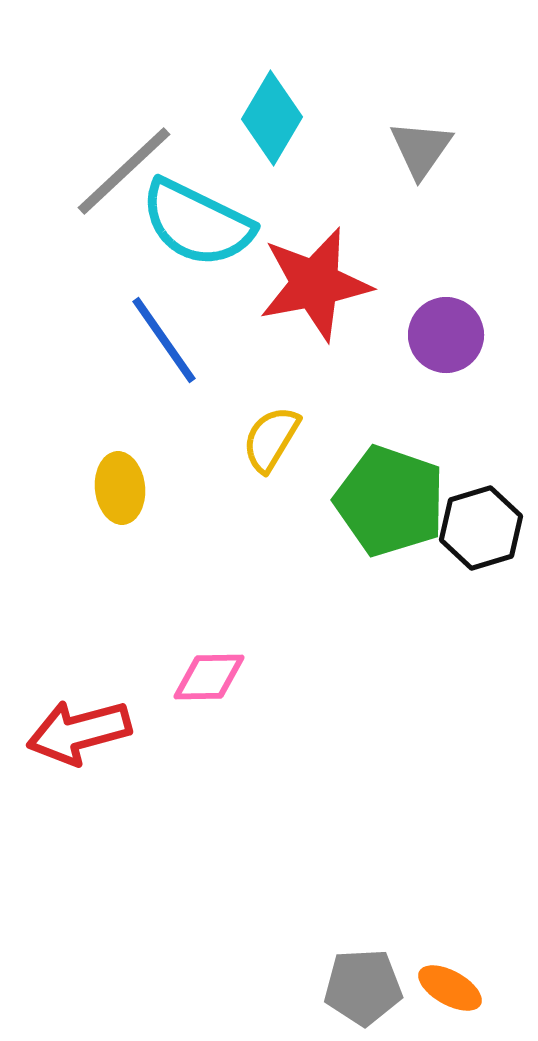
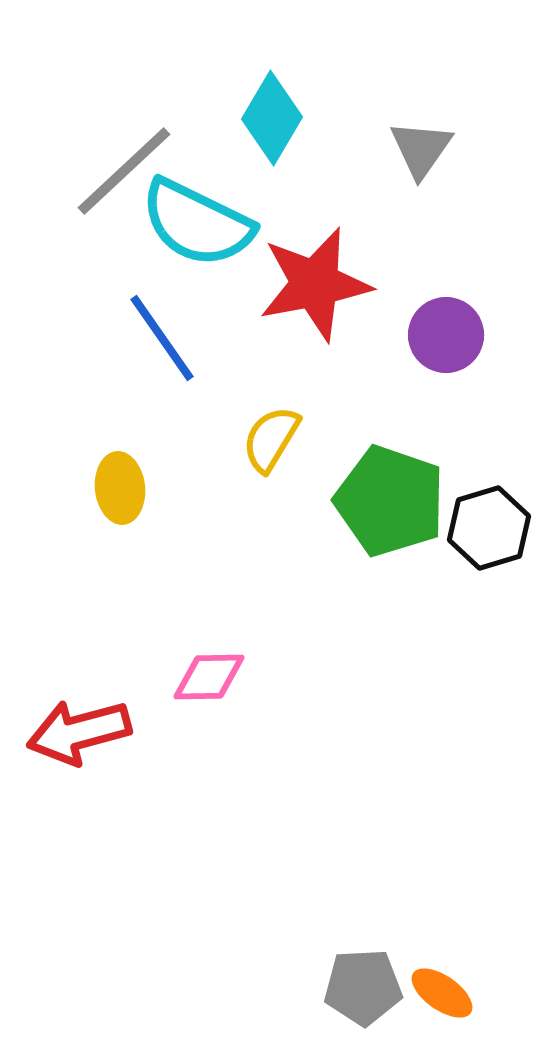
blue line: moved 2 px left, 2 px up
black hexagon: moved 8 px right
orange ellipse: moved 8 px left, 5 px down; rotated 6 degrees clockwise
